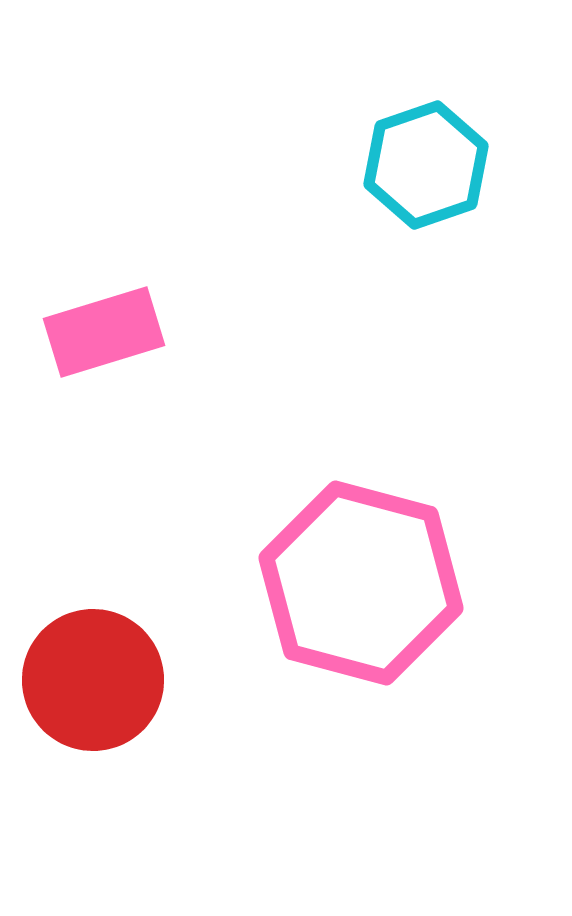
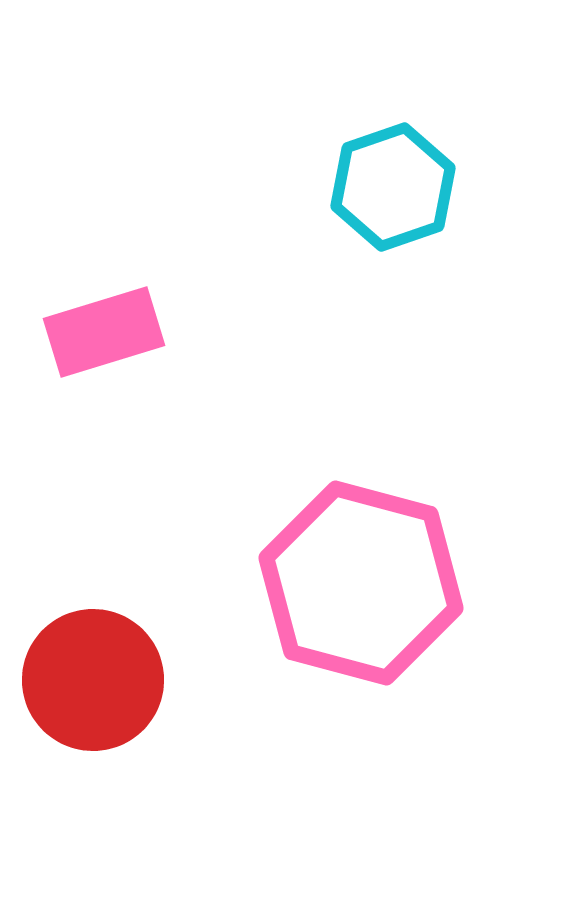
cyan hexagon: moved 33 px left, 22 px down
